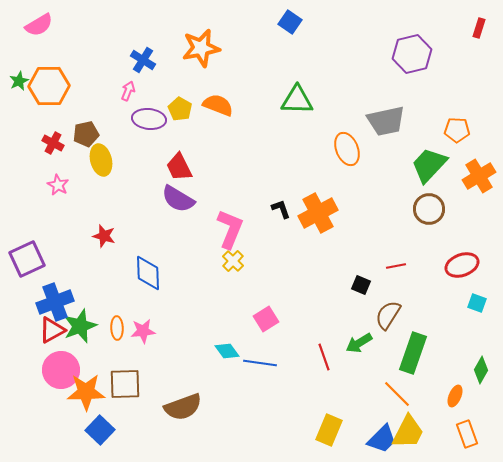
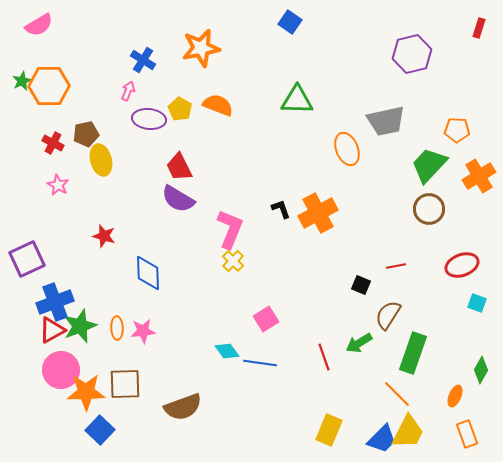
green star at (19, 81): moved 3 px right
